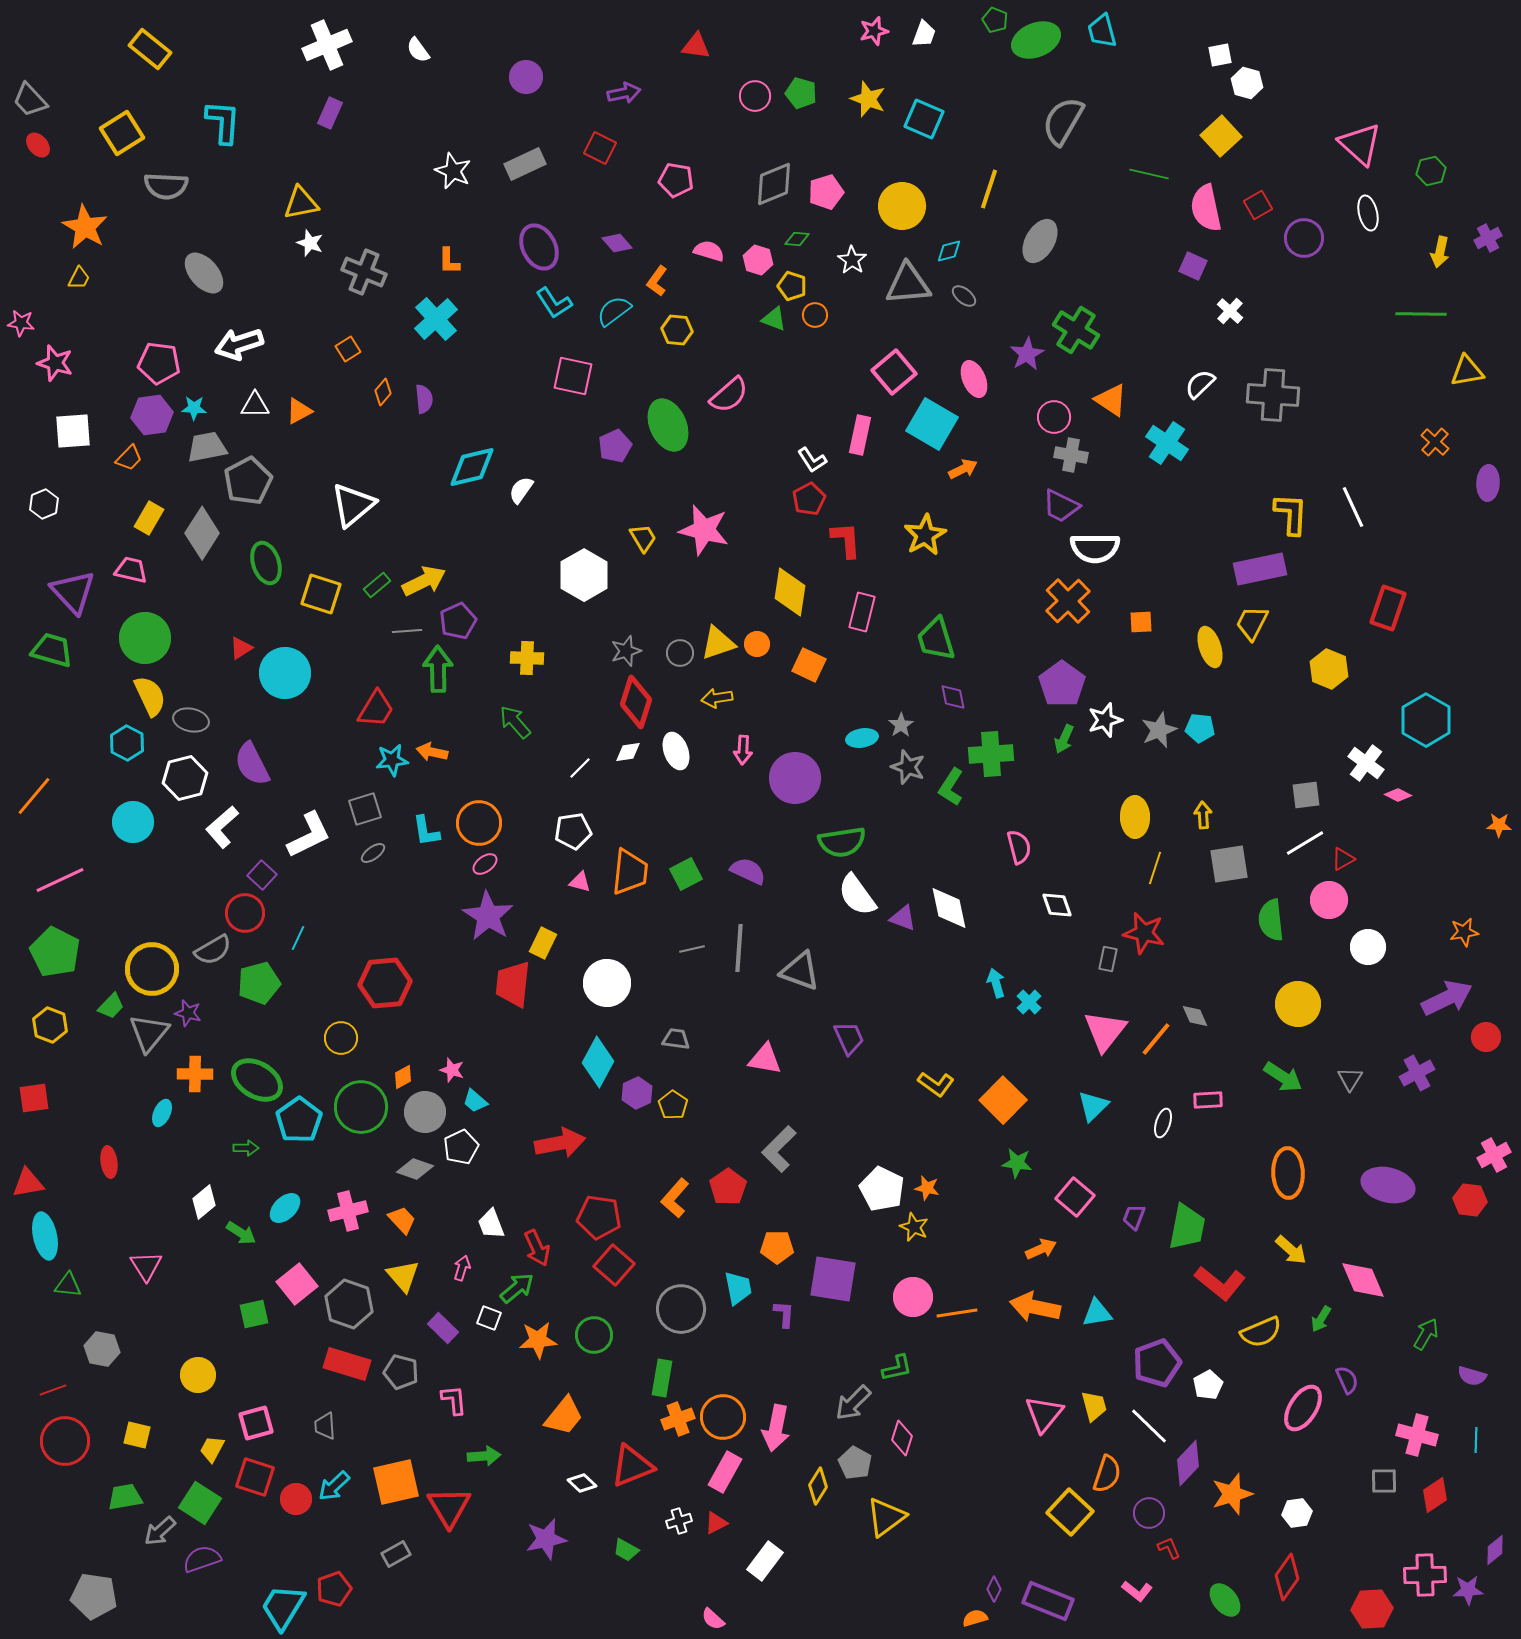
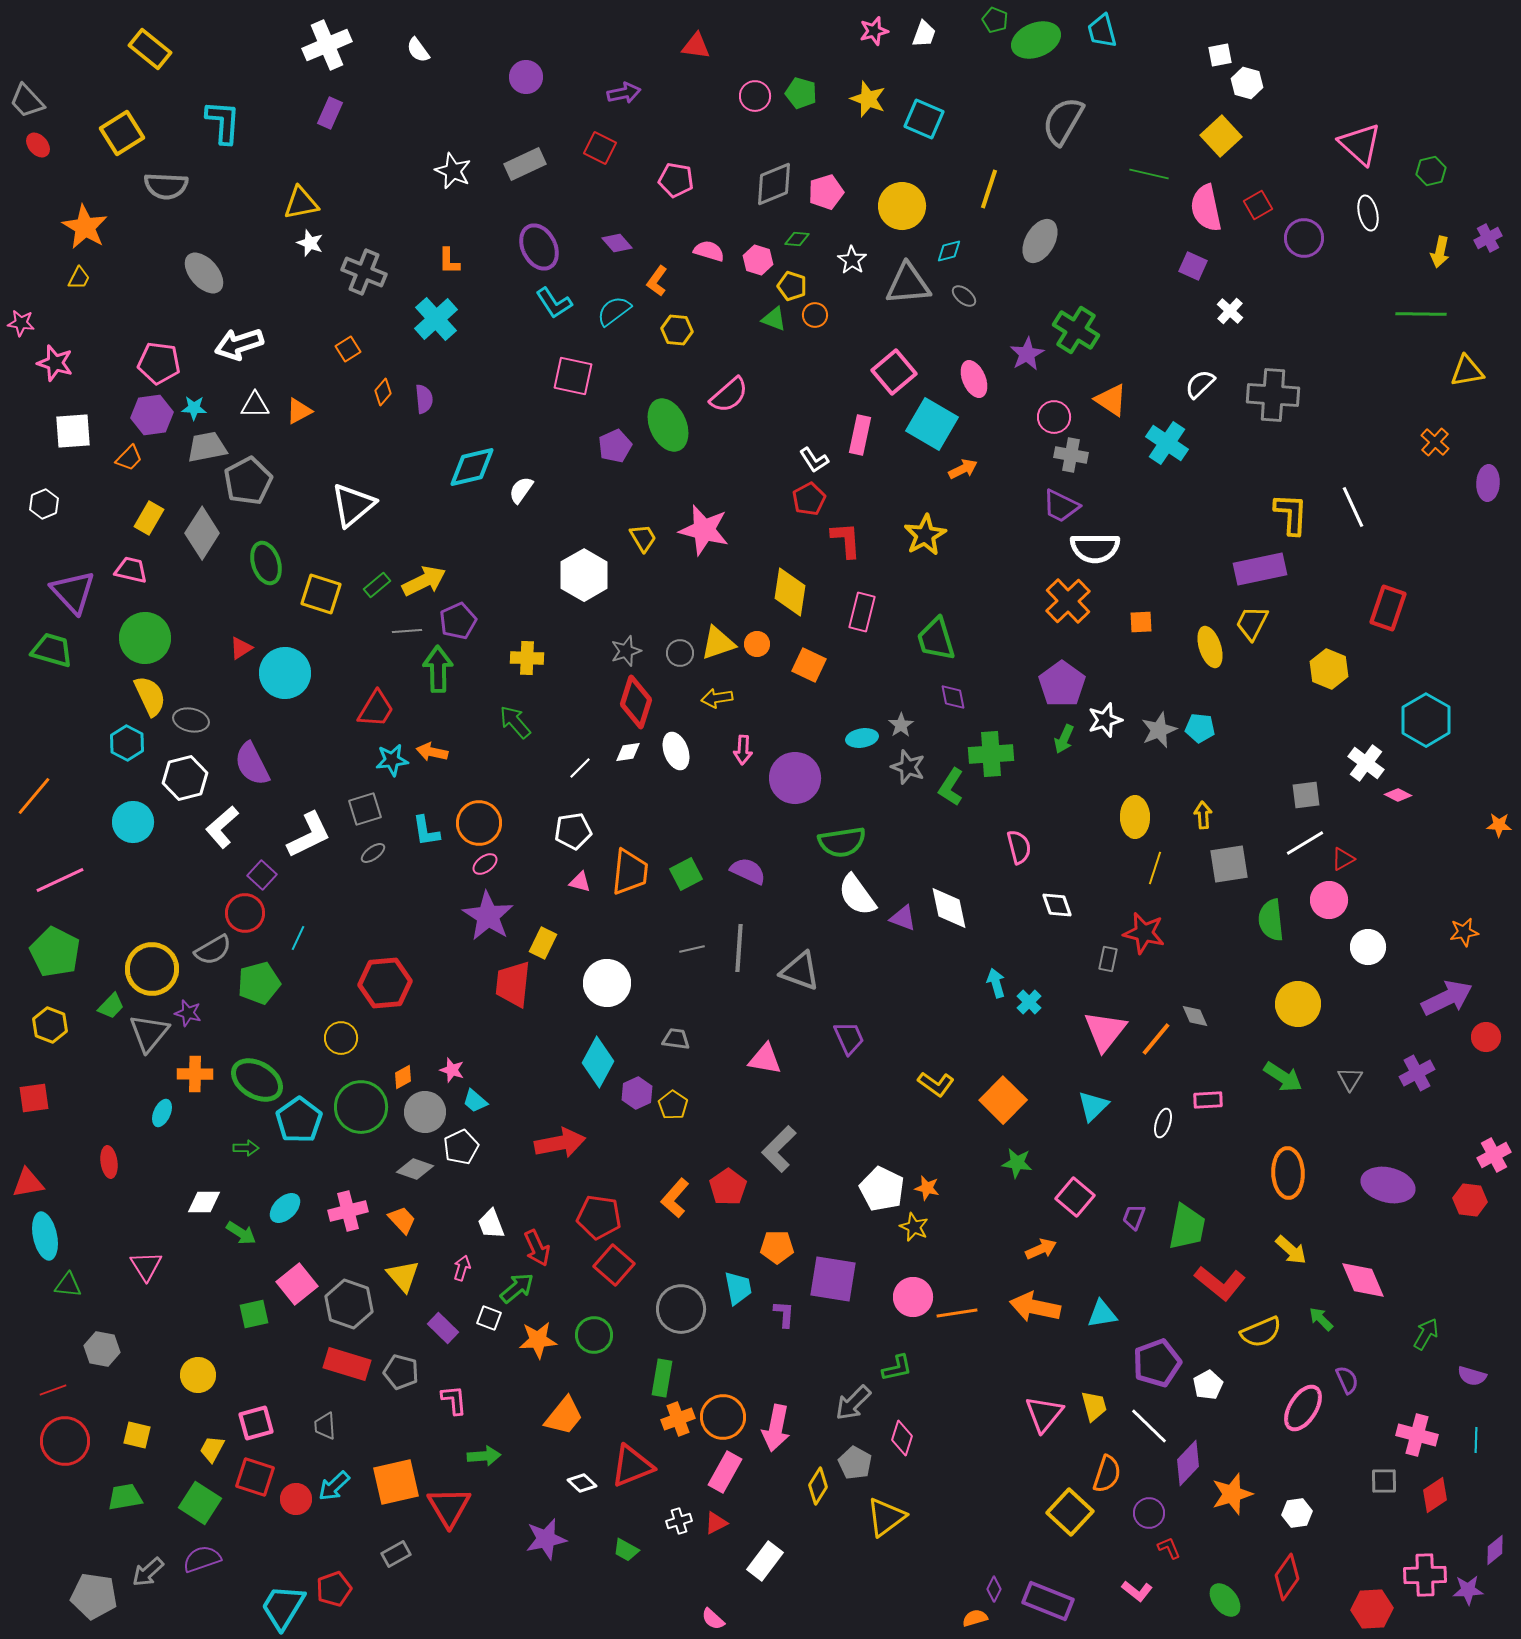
gray trapezoid at (30, 100): moved 3 px left, 1 px down
white L-shape at (812, 460): moved 2 px right
white diamond at (204, 1202): rotated 40 degrees clockwise
cyan triangle at (1097, 1313): moved 5 px right, 1 px down
green arrow at (1321, 1319): rotated 104 degrees clockwise
gray arrow at (160, 1531): moved 12 px left, 41 px down
